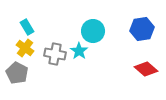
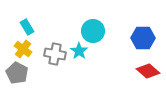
blue hexagon: moved 1 px right, 9 px down; rotated 10 degrees clockwise
yellow cross: moved 2 px left, 1 px down
red diamond: moved 2 px right, 2 px down
